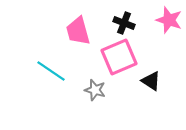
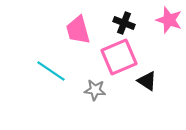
pink trapezoid: moved 1 px up
black triangle: moved 4 px left
gray star: rotated 10 degrees counterclockwise
